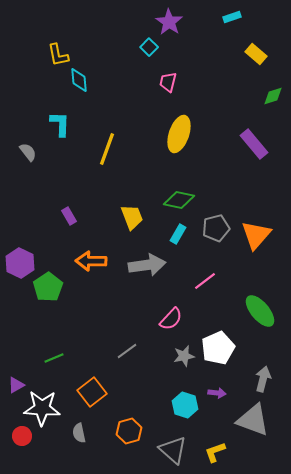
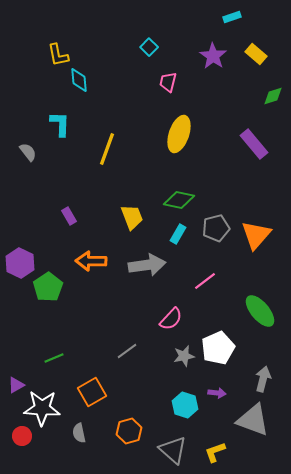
purple star at (169, 22): moved 44 px right, 34 px down
orange square at (92, 392): rotated 8 degrees clockwise
